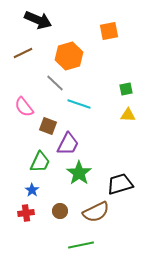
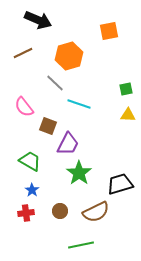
green trapezoid: moved 10 px left, 1 px up; rotated 85 degrees counterclockwise
